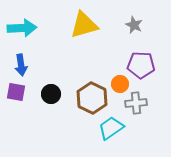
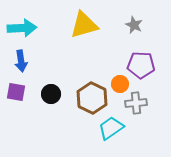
blue arrow: moved 4 px up
